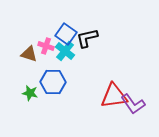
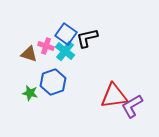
blue hexagon: rotated 20 degrees counterclockwise
purple L-shape: moved 1 px left, 2 px down; rotated 95 degrees clockwise
